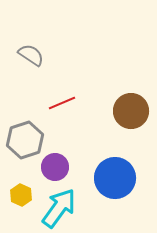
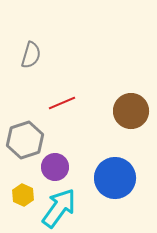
gray semicircle: rotated 72 degrees clockwise
yellow hexagon: moved 2 px right
